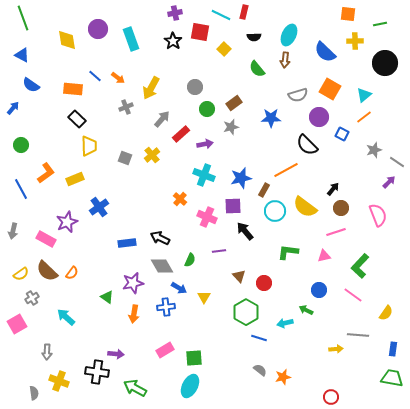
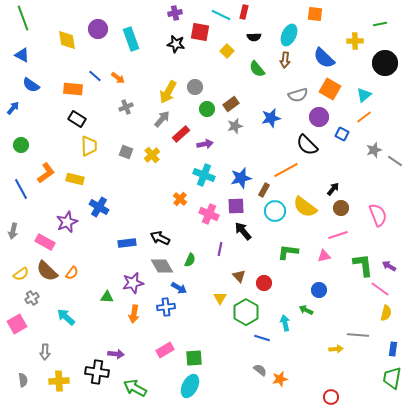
orange square at (348, 14): moved 33 px left
black star at (173, 41): moved 3 px right, 3 px down; rotated 24 degrees counterclockwise
yellow square at (224, 49): moved 3 px right, 2 px down
blue semicircle at (325, 52): moved 1 px left, 6 px down
yellow arrow at (151, 88): moved 17 px right, 4 px down
brown rectangle at (234, 103): moved 3 px left, 1 px down
blue star at (271, 118): rotated 12 degrees counterclockwise
black rectangle at (77, 119): rotated 12 degrees counterclockwise
gray star at (231, 127): moved 4 px right, 1 px up
gray square at (125, 158): moved 1 px right, 6 px up
gray line at (397, 162): moved 2 px left, 1 px up
yellow rectangle at (75, 179): rotated 36 degrees clockwise
purple arrow at (389, 182): moved 84 px down; rotated 104 degrees counterclockwise
purple square at (233, 206): moved 3 px right
blue cross at (99, 207): rotated 24 degrees counterclockwise
pink cross at (207, 217): moved 2 px right, 3 px up
black arrow at (245, 231): moved 2 px left
pink line at (336, 232): moved 2 px right, 3 px down
pink rectangle at (46, 239): moved 1 px left, 3 px down
purple line at (219, 251): moved 1 px right, 2 px up; rotated 72 degrees counterclockwise
green L-shape at (360, 266): moved 3 px right, 1 px up; rotated 130 degrees clockwise
pink line at (353, 295): moved 27 px right, 6 px up
green triangle at (107, 297): rotated 32 degrees counterclockwise
yellow triangle at (204, 297): moved 16 px right, 1 px down
yellow semicircle at (386, 313): rotated 21 degrees counterclockwise
cyan arrow at (285, 323): rotated 91 degrees clockwise
blue line at (259, 338): moved 3 px right
gray arrow at (47, 352): moved 2 px left
orange star at (283, 377): moved 3 px left, 2 px down
green trapezoid at (392, 378): rotated 90 degrees counterclockwise
yellow cross at (59, 381): rotated 24 degrees counterclockwise
gray semicircle at (34, 393): moved 11 px left, 13 px up
